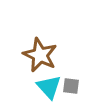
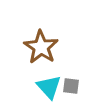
brown star: moved 1 px right, 8 px up; rotated 8 degrees clockwise
